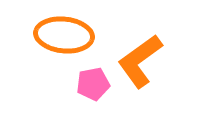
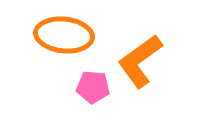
pink pentagon: moved 3 px down; rotated 16 degrees clockwise
